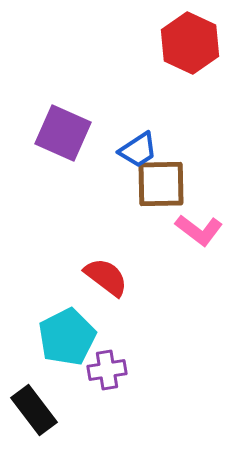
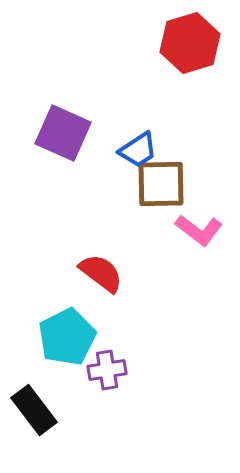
red hexagon: rotated 18 degrees clockwise
red semicircle: moved 5 px left, 4 px up
